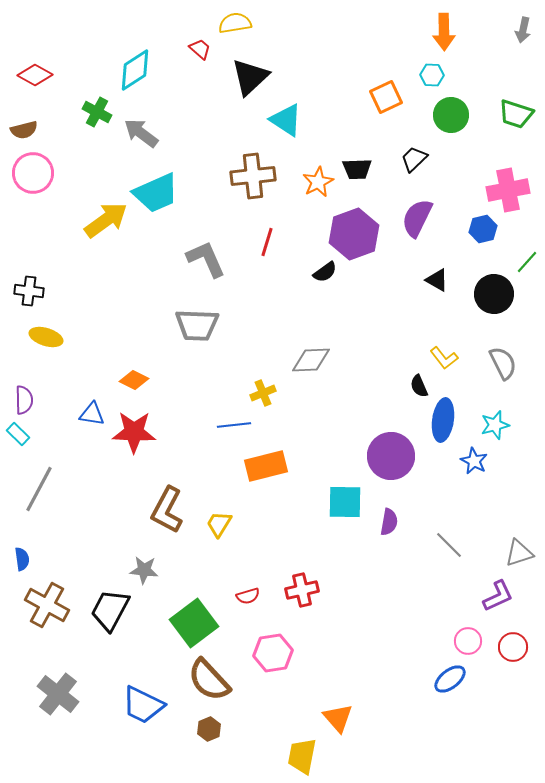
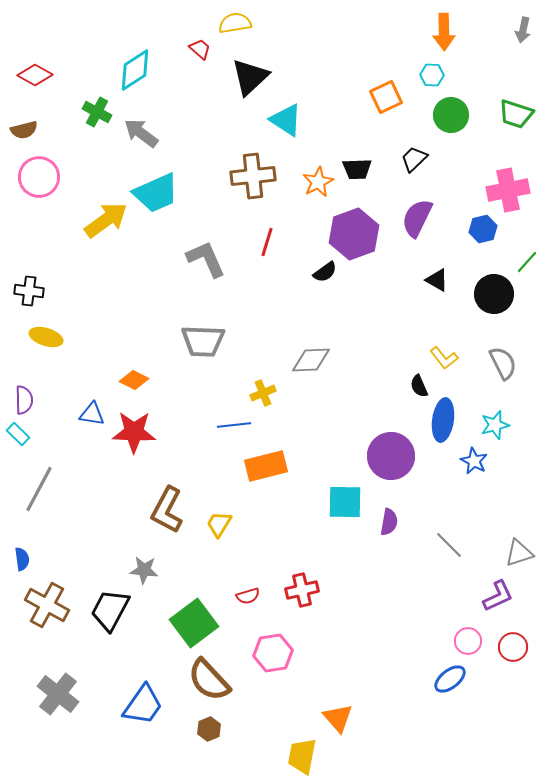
pink circle at (33, 173): moved 6 px right, 4 px down
gray trapezoid at (197, 325): moved 6 px right, 16 px down
blue trapezoid at (143, 705): rotated 81 degrees counterclockwise
